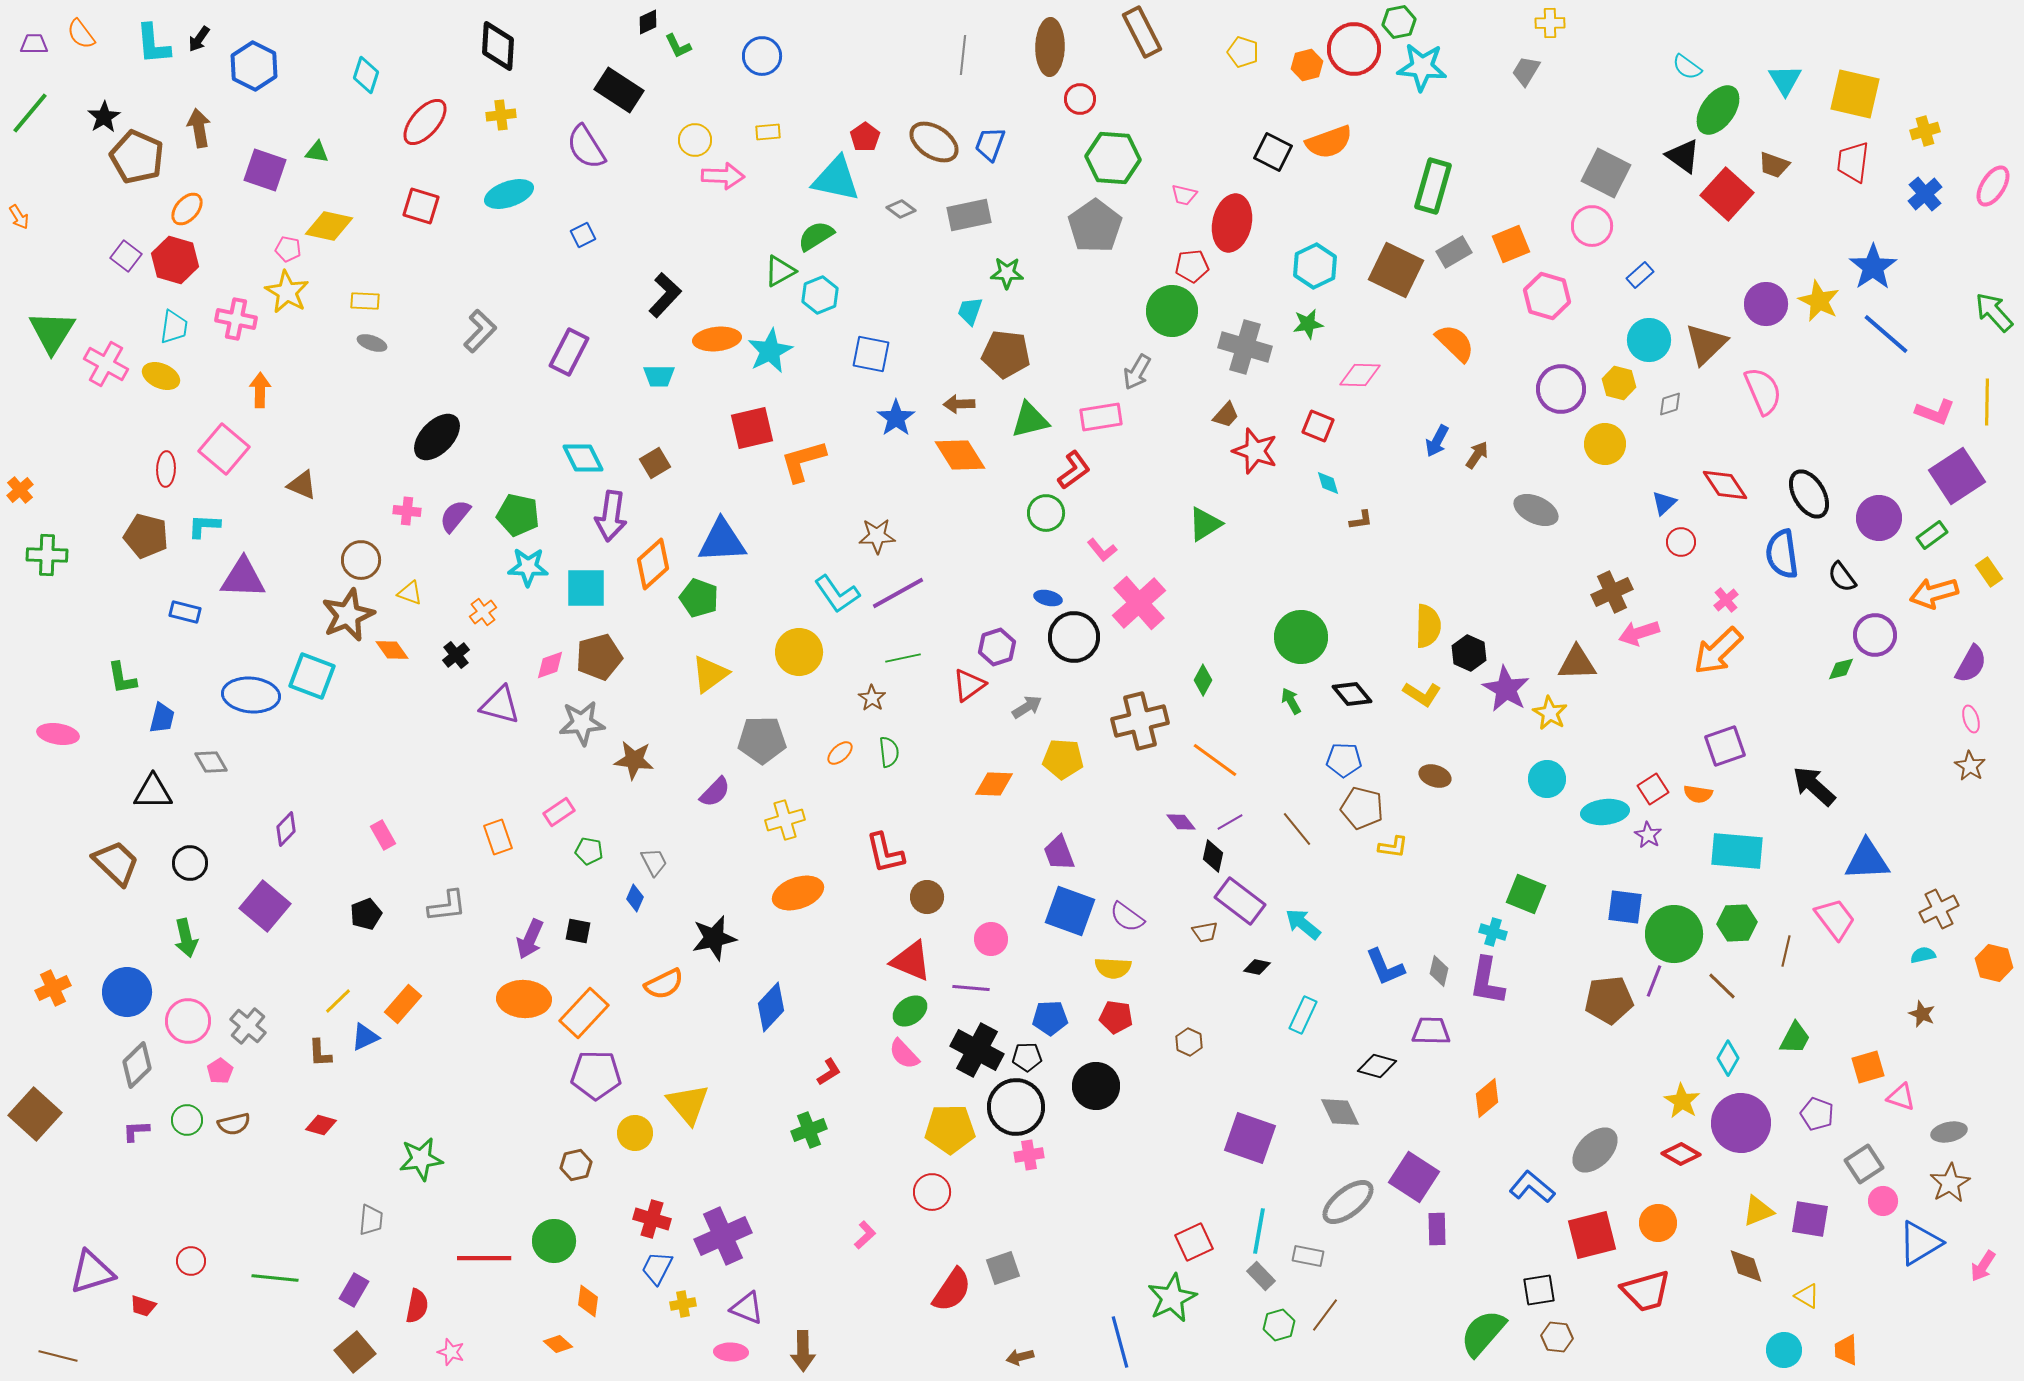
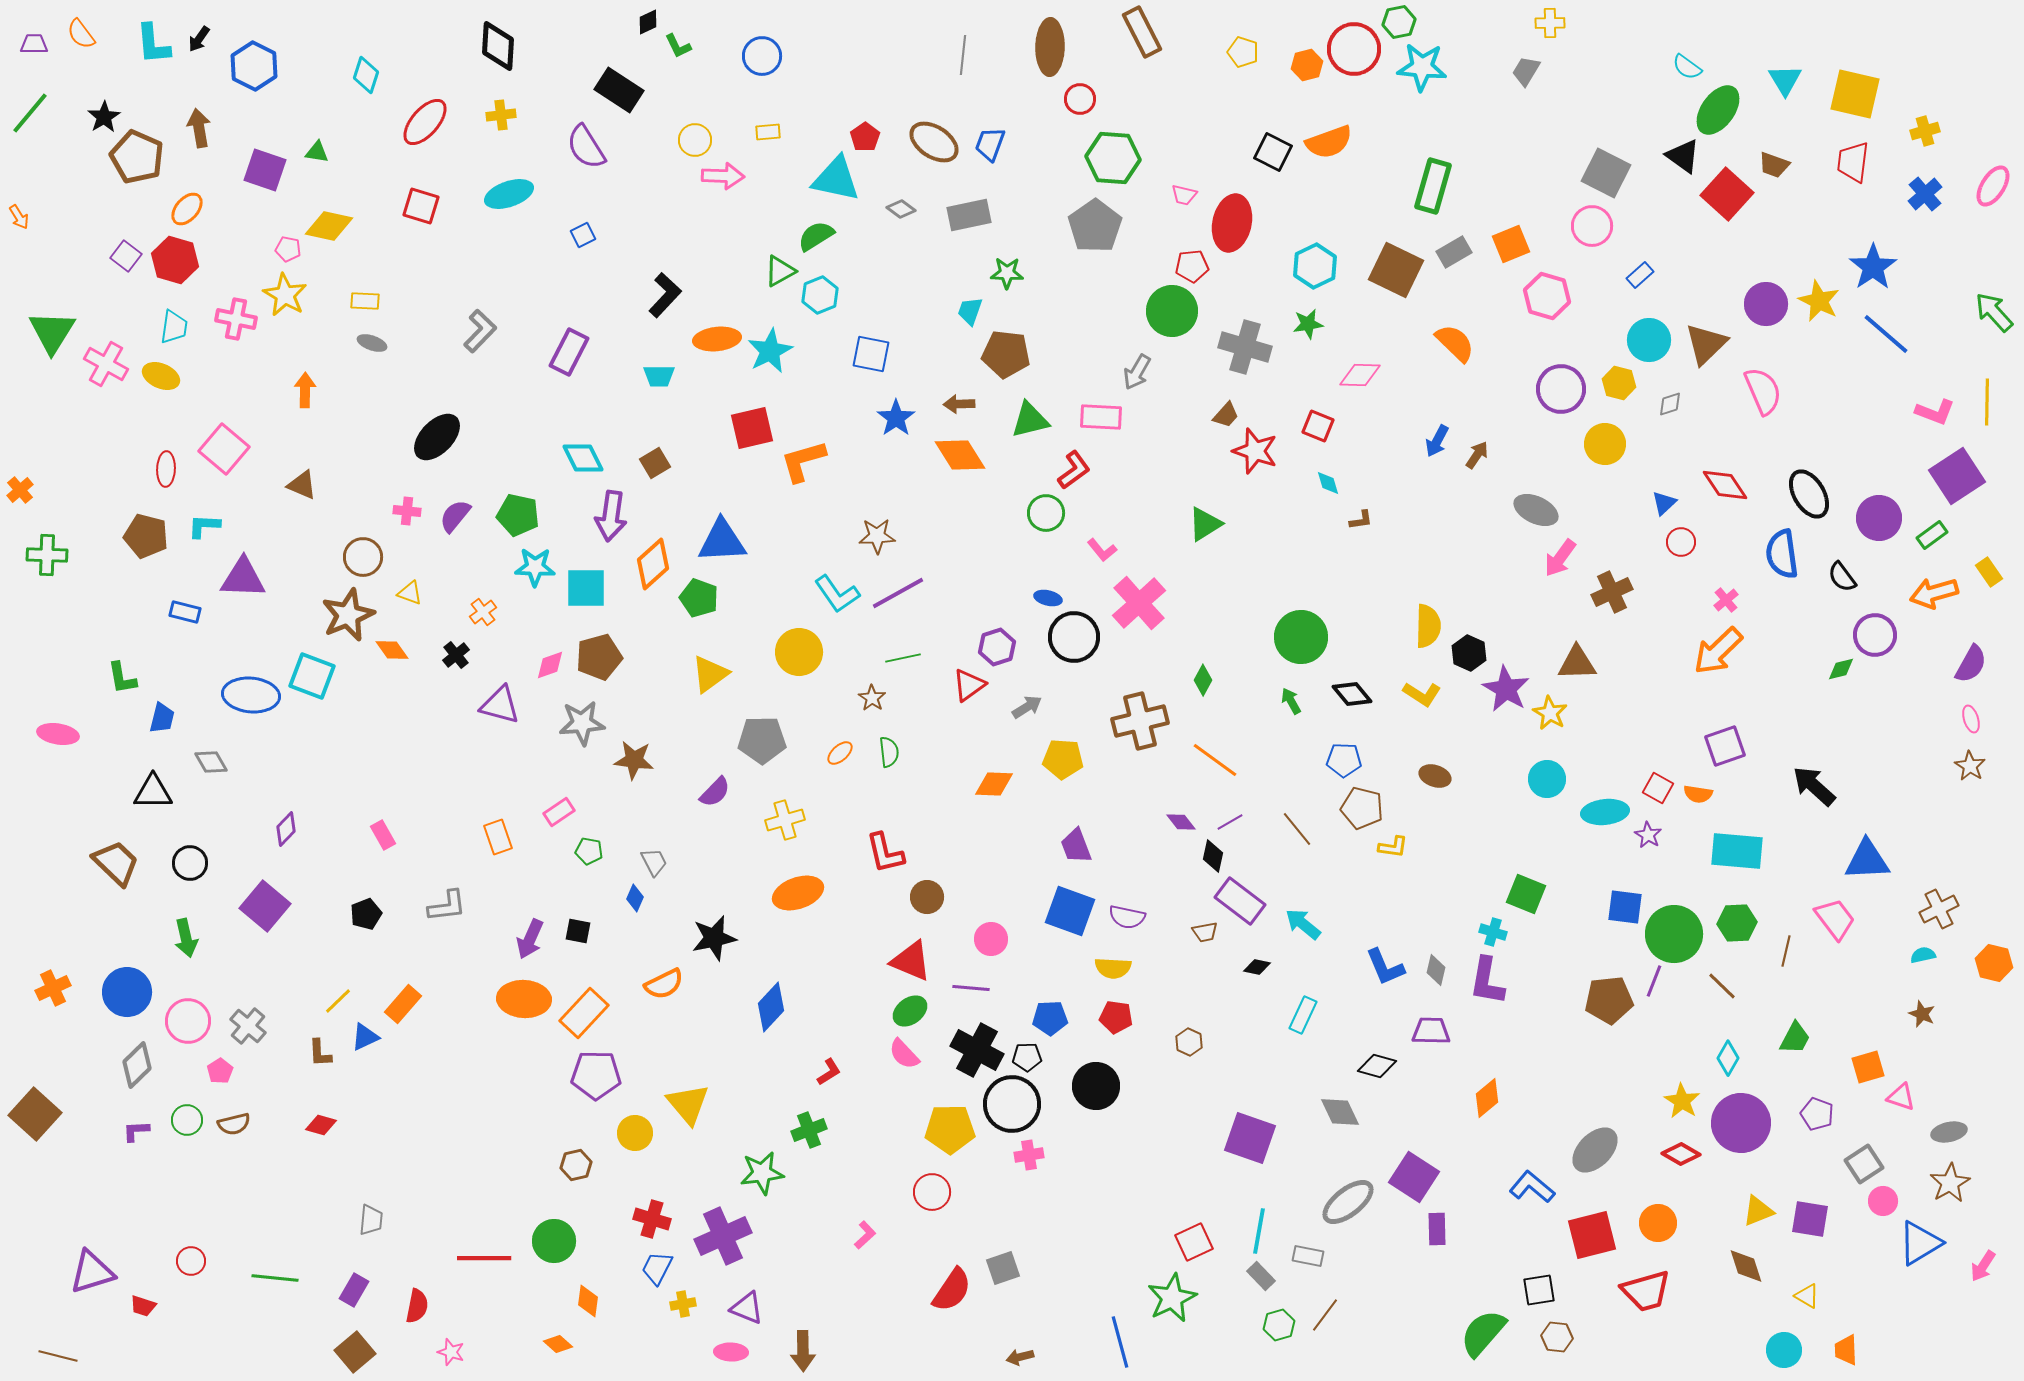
yellow star at (287, 292): moved 2 px left, 3 px down
orange arrow at (260, 390): moved 45 px right
pink rectangle at (1101, 417): rotated 12 degrees clockwise
brown circle at (361, 560): moved 2 px right, 3 px up
cyan star at (528, 567): moved 7 px right
pink arrow at (1639, 633): moved 79 px left, 75 px up; rotated 36 degrees counterclockwise
red square at (1653, 789): moved 5 px right, 1 px up; rotated 28 degrees counterclockwise
purple trapezoid at (1059, 853): moved 17 px right, 7 px up
purple semicircle at (1127, 917): rotated 24 degrees counterclockwise
gray diamond at (1439, 971): moved 3 px left, 1 px up
black circle at (1016, 1107): moved 4 px left, 3 px up
green star at (421, 1159): moved 341 px right, 14 px down
